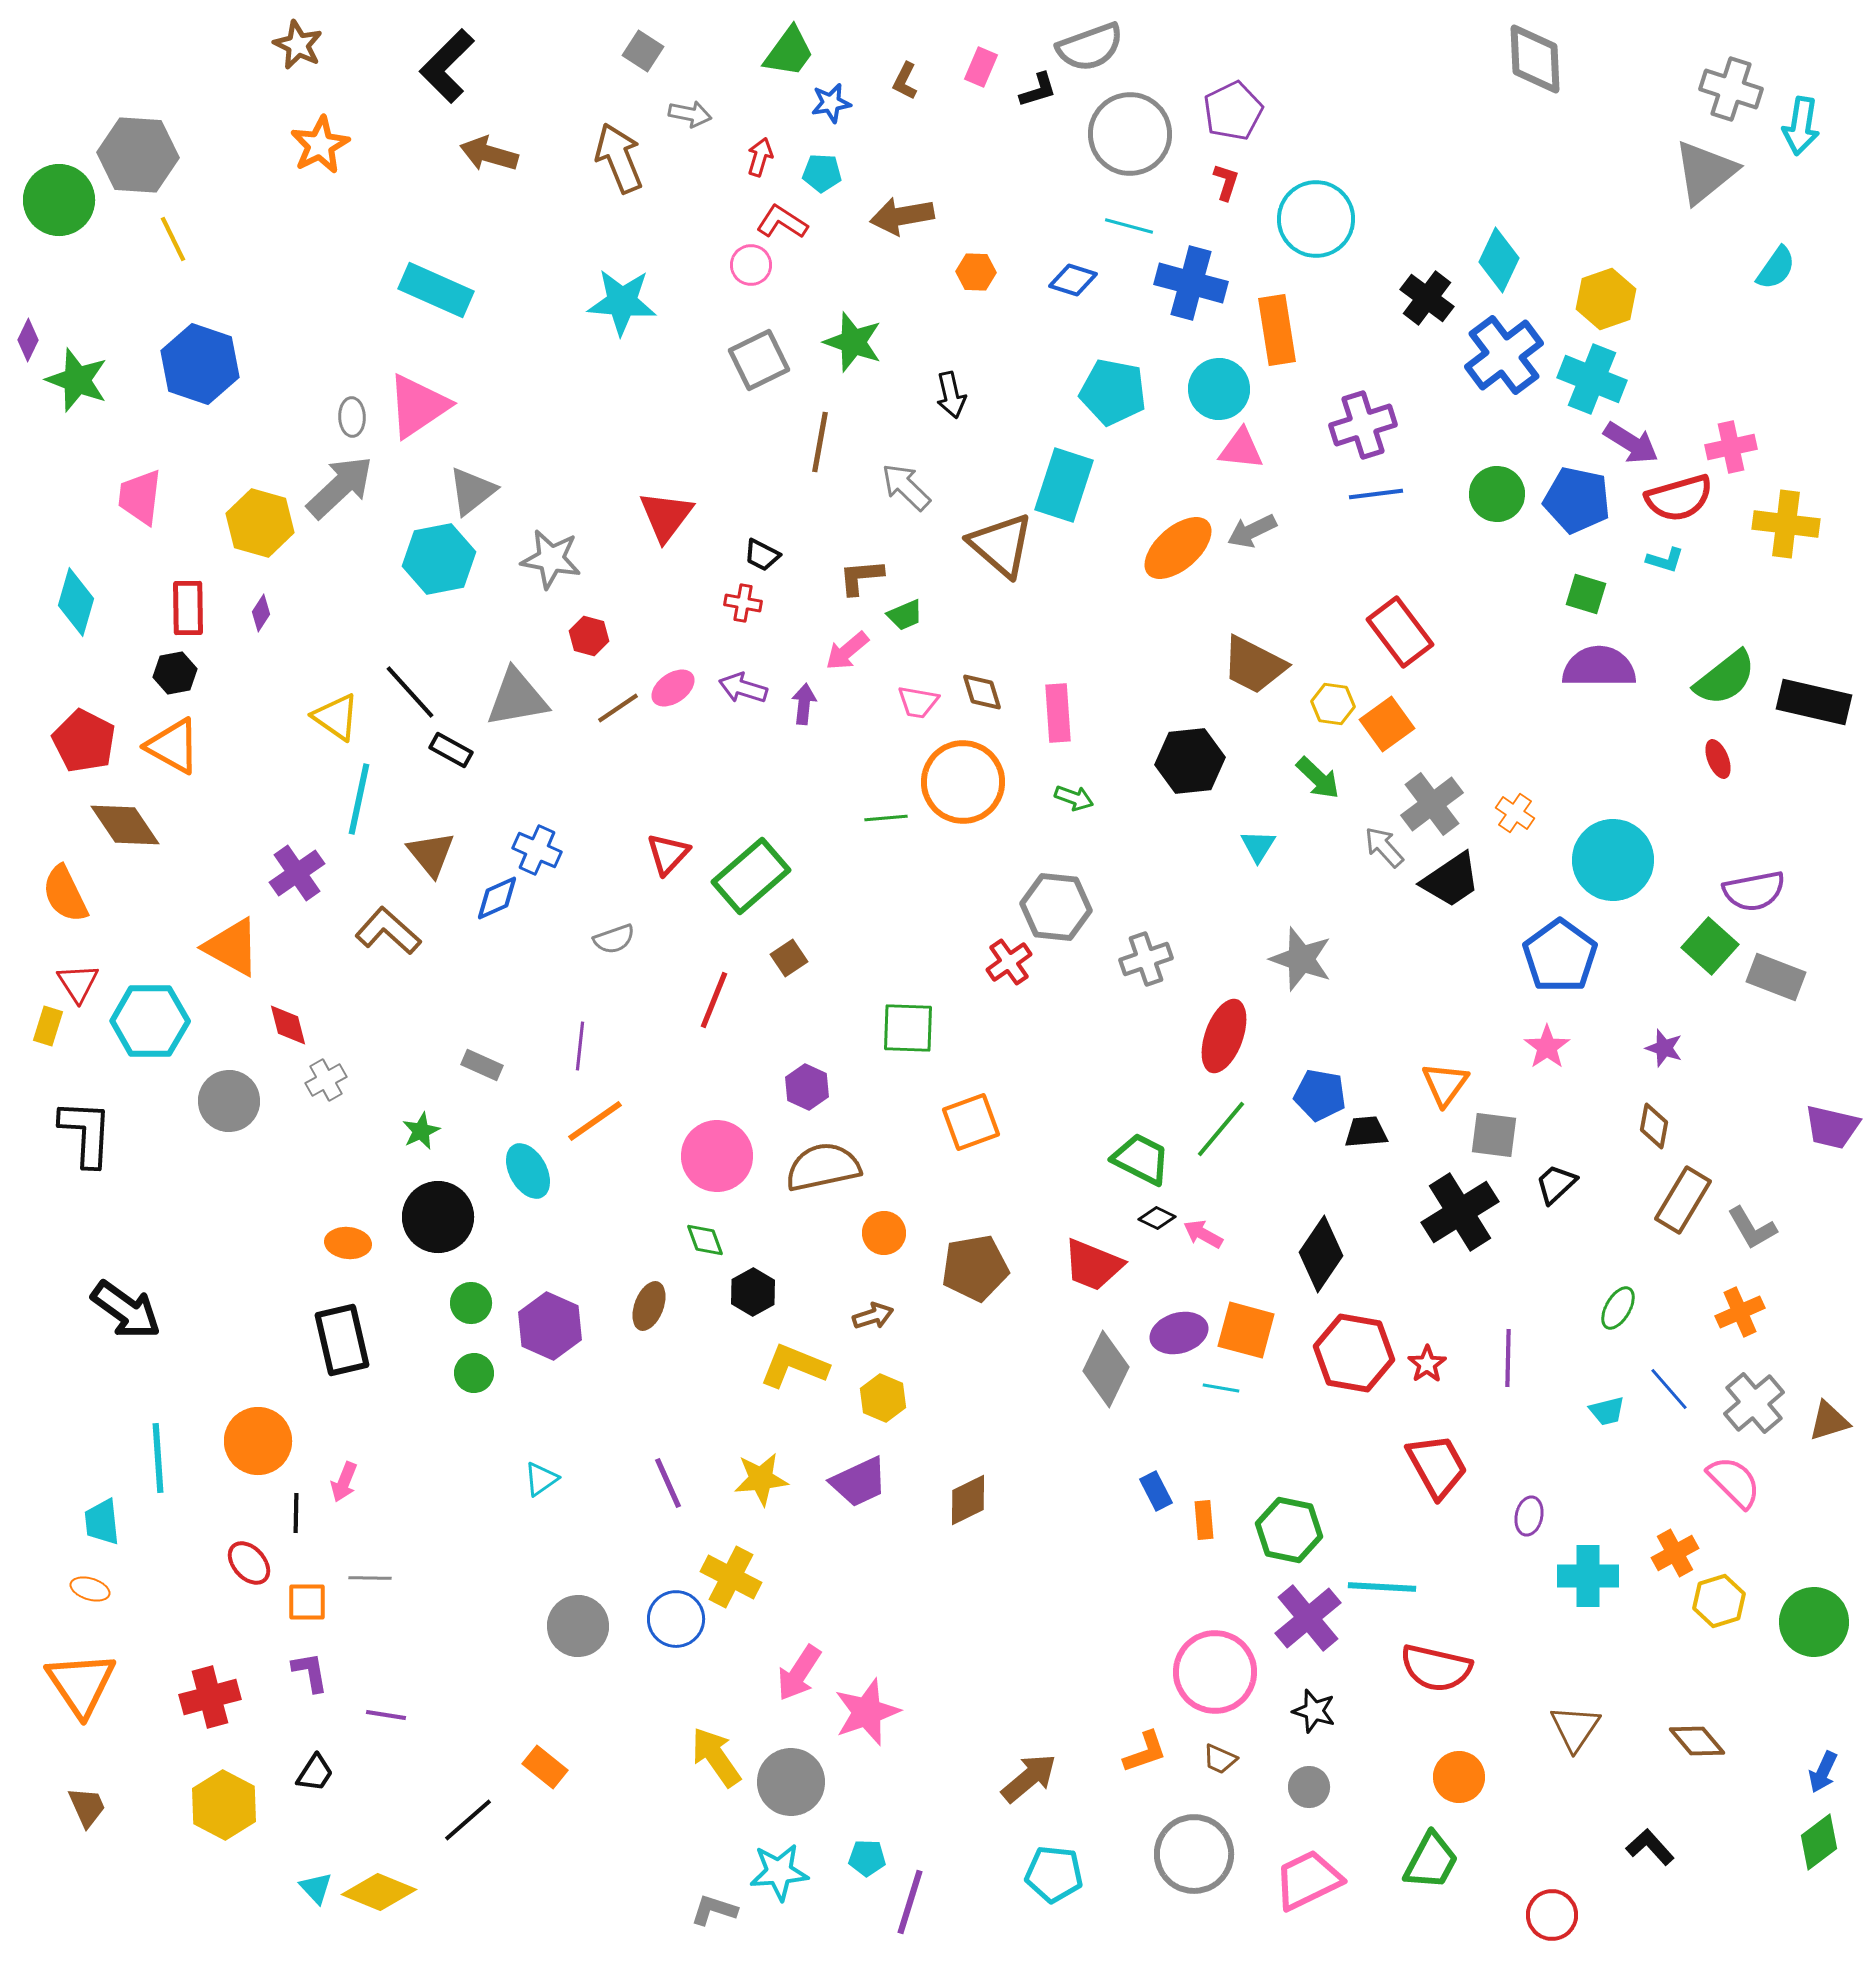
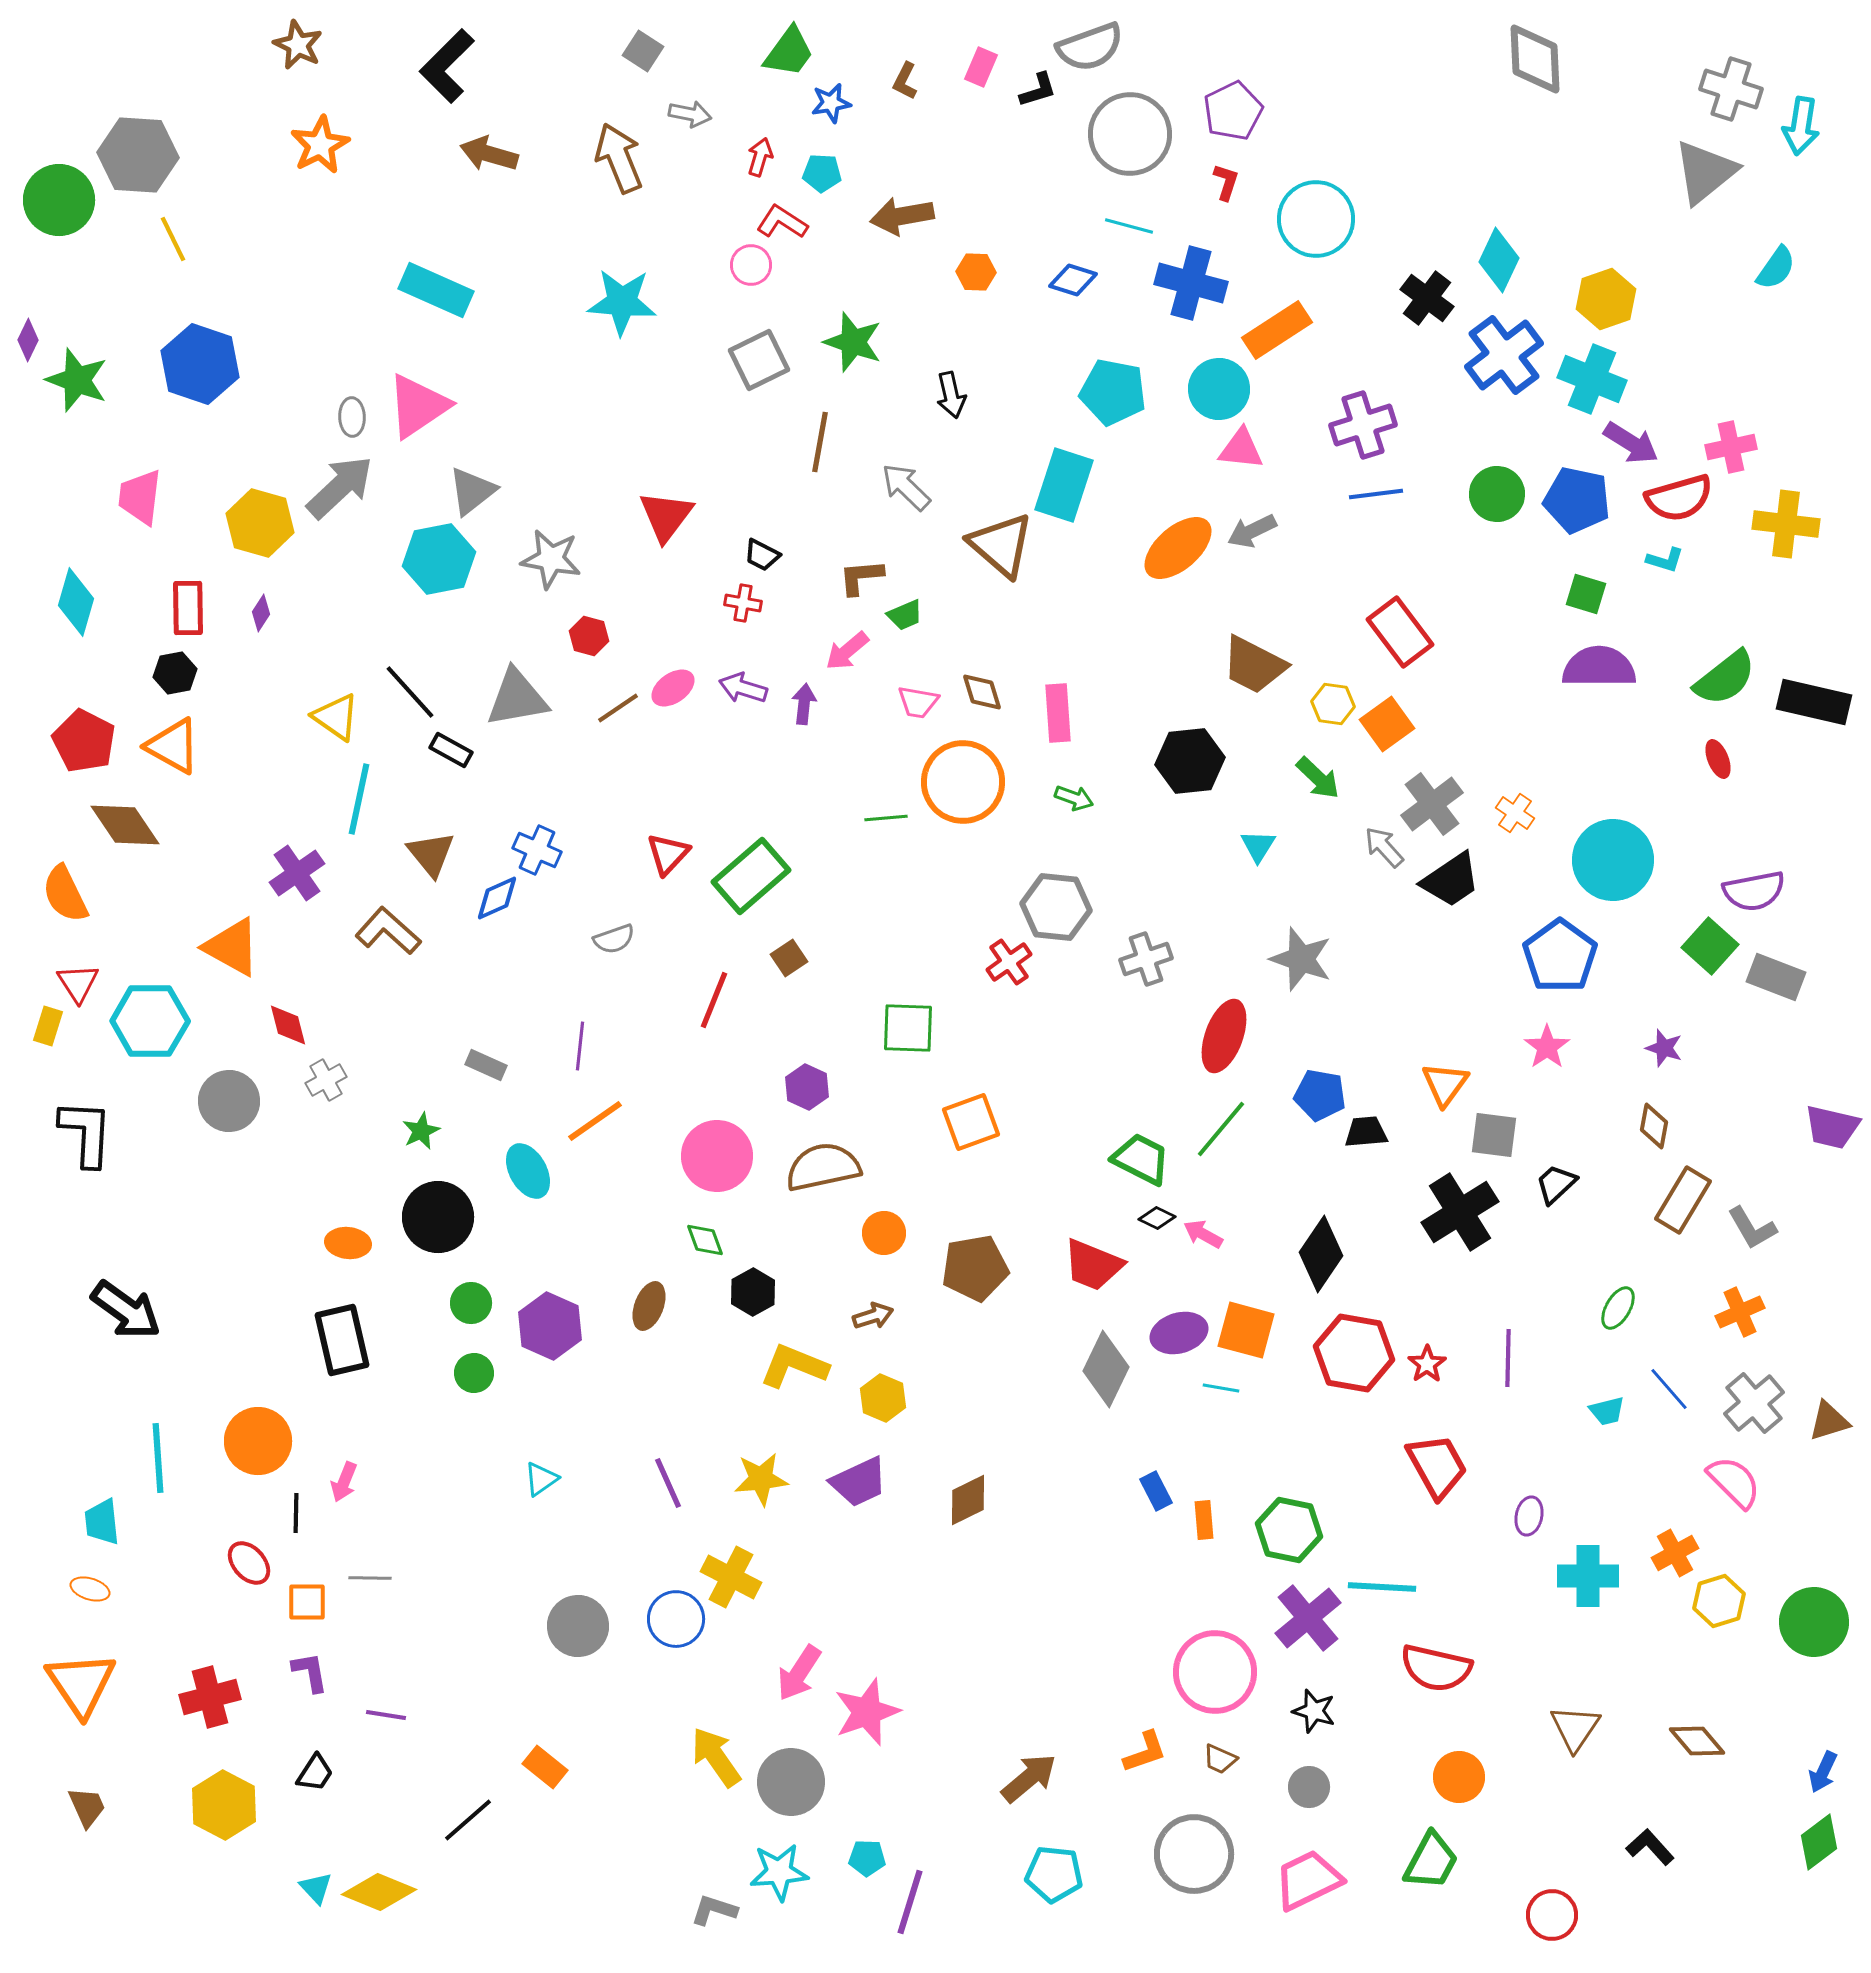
orange rectangle at (1277, 330): rotated 66 degrees clockwise
gray rectangle at (482, 1065): moved 4 px right
